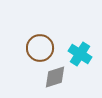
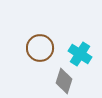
gray diamond: moved 9 px right, 4 px down; rotated 55 degrees counterclockwise
